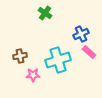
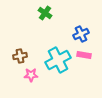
pink rectangle: moved 5 px left, 3 px down; rotated 32 degrees counterclockwise
cyan cross: rotated 10 degrees counterclockwise
pink star: moved 2 px left
